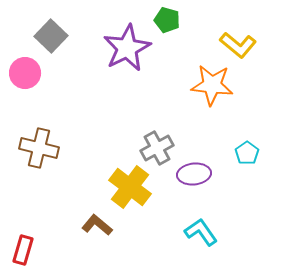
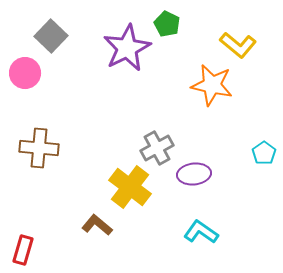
green pentagon: moved 4 px down; rotated 10 degrees clockwise
orange star: rotated 6 degrees clockwise
brown cross: rotated 9 degrees counterclockwise
cyan pentagon: moved 17 px right
cyan L-shape: rotated 20 degrees counterclockwise
